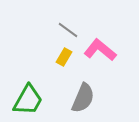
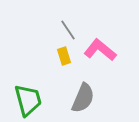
gray line: rotated 20 degrees clockwise
yellow rectangle: moved 1 px up; rotated 48 degrees counterclockwise
green trapezoid: rotated 44 degrees counterclockwise
